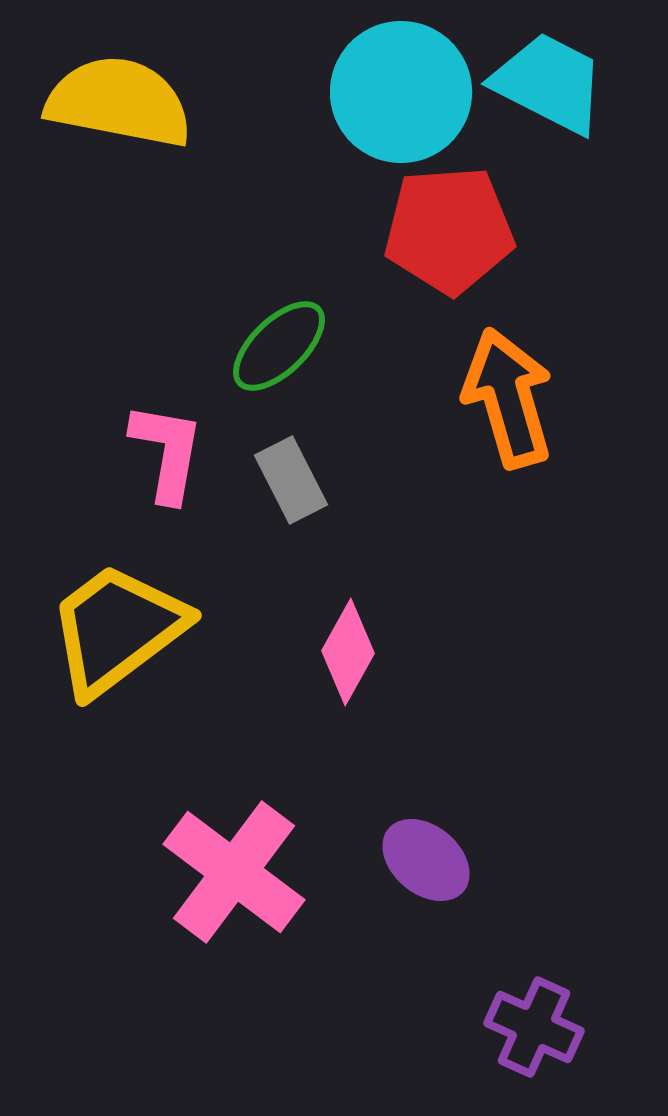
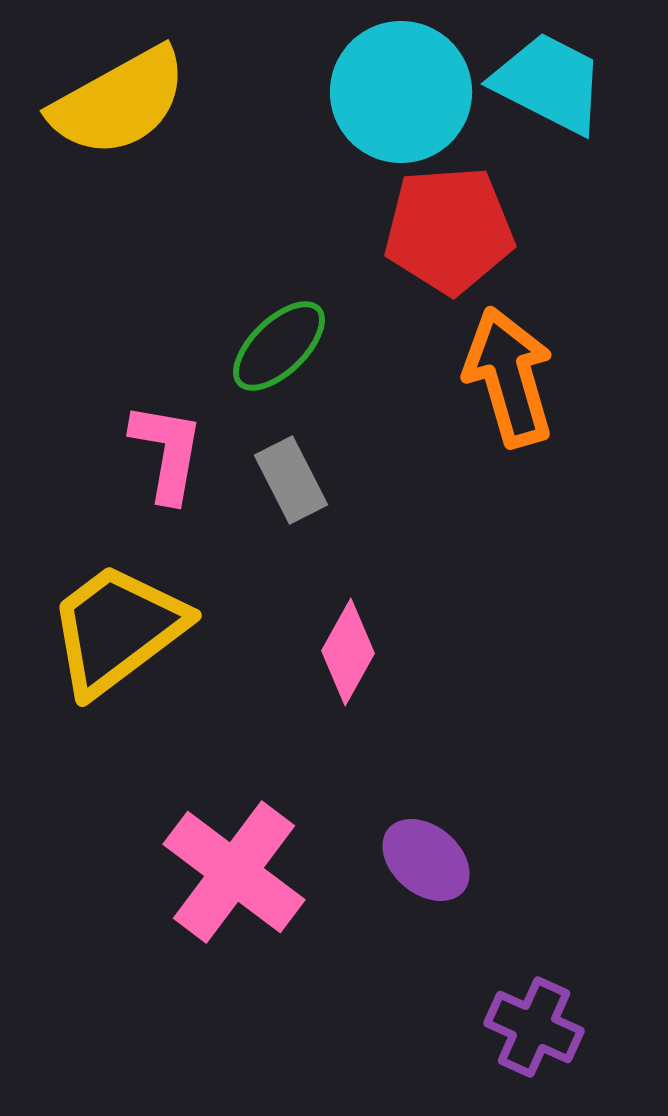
yellow semicircle: rotated 140 degrees clockwise
orange arrow: moved 1 px right, 21 px up
